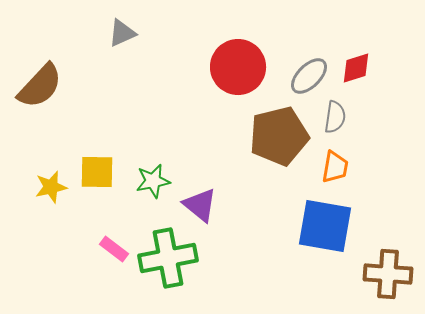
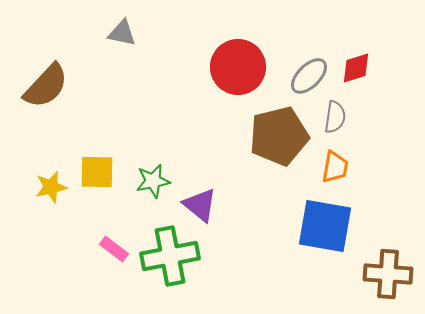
gray triangle: rotated 36 degrees clockwise
brown semicircle: moved 6 px right
green cross: moved 2 px right, 2 px up
